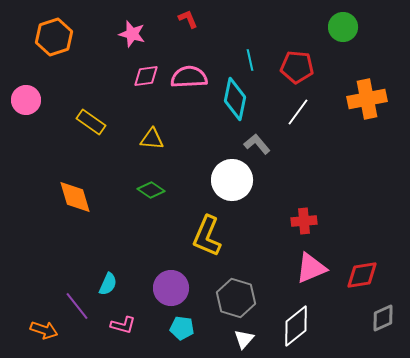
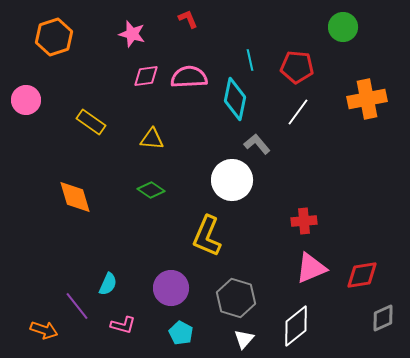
cyan pentagon: moved 1 px left, 5 px down; rotated 20 degrees clockwise
